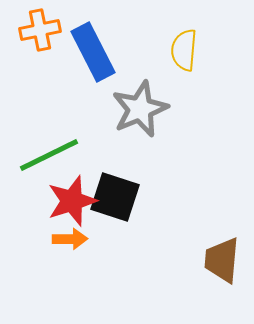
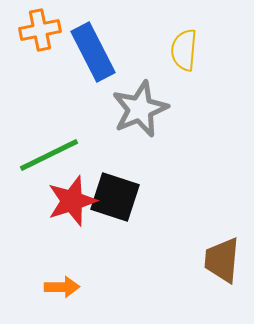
orange arrow: moved 8 px left, 48 px down
